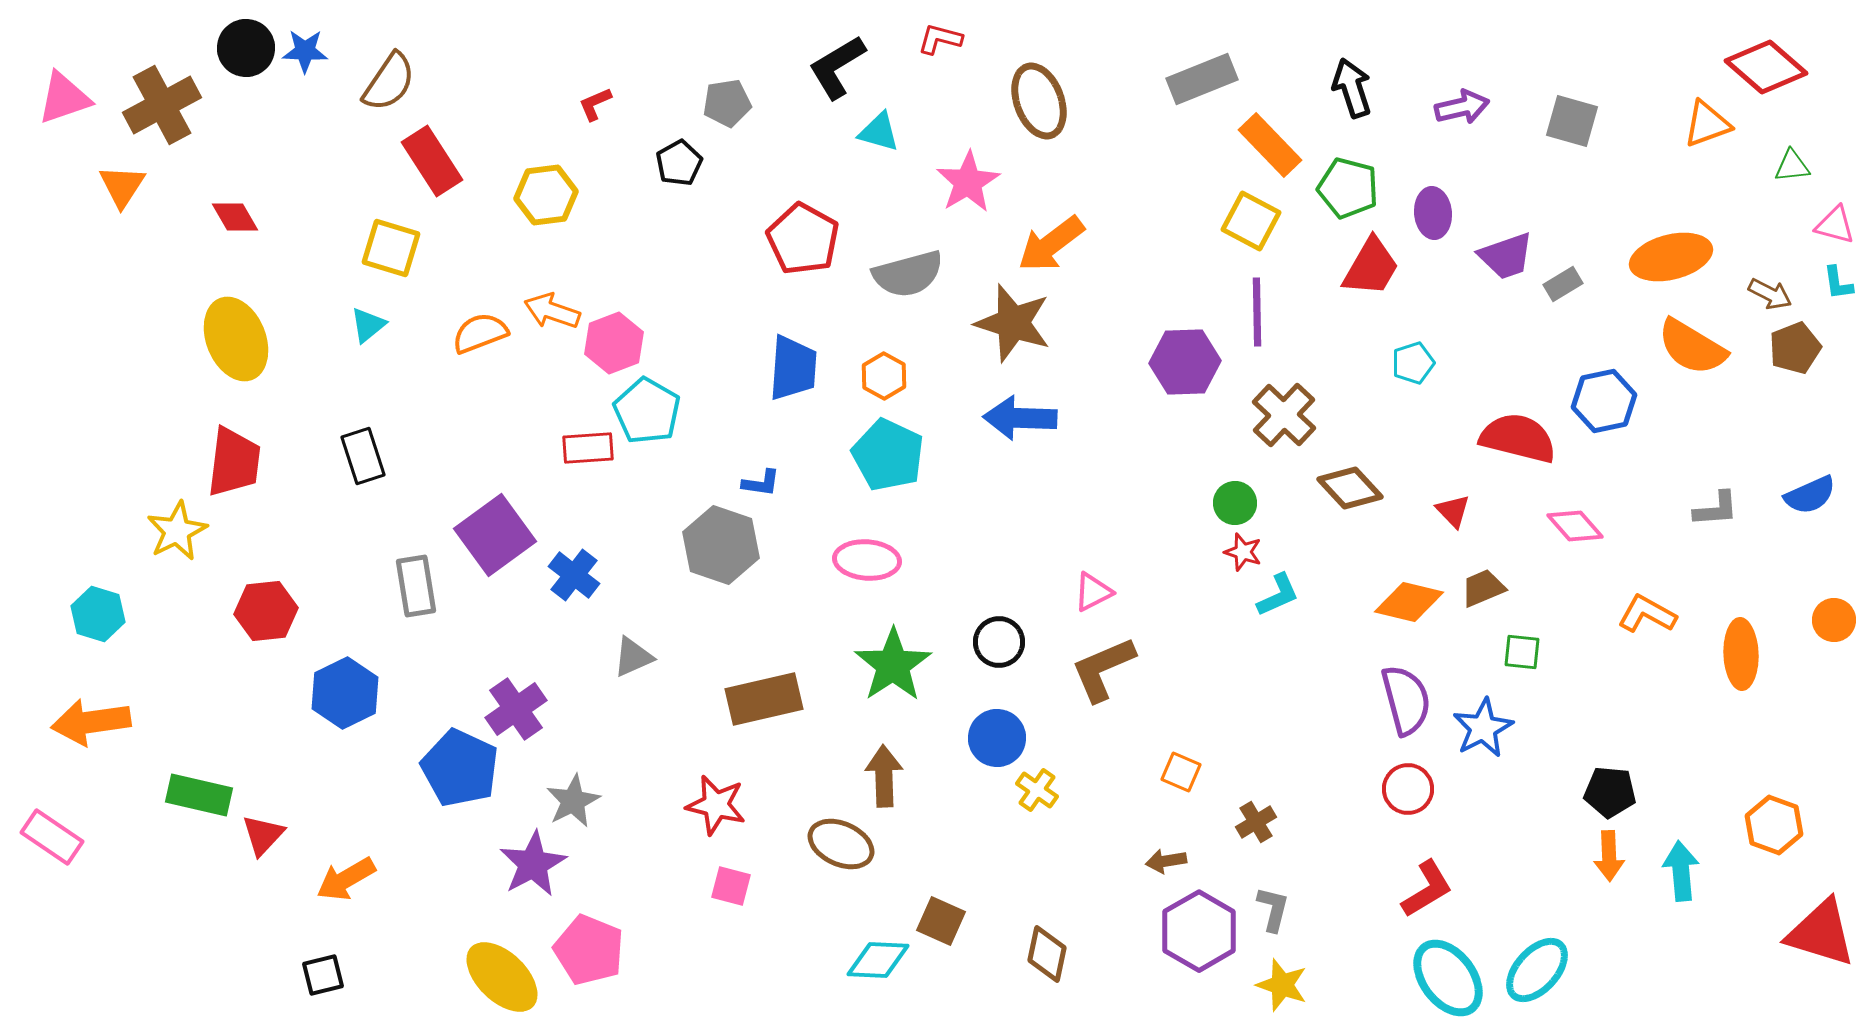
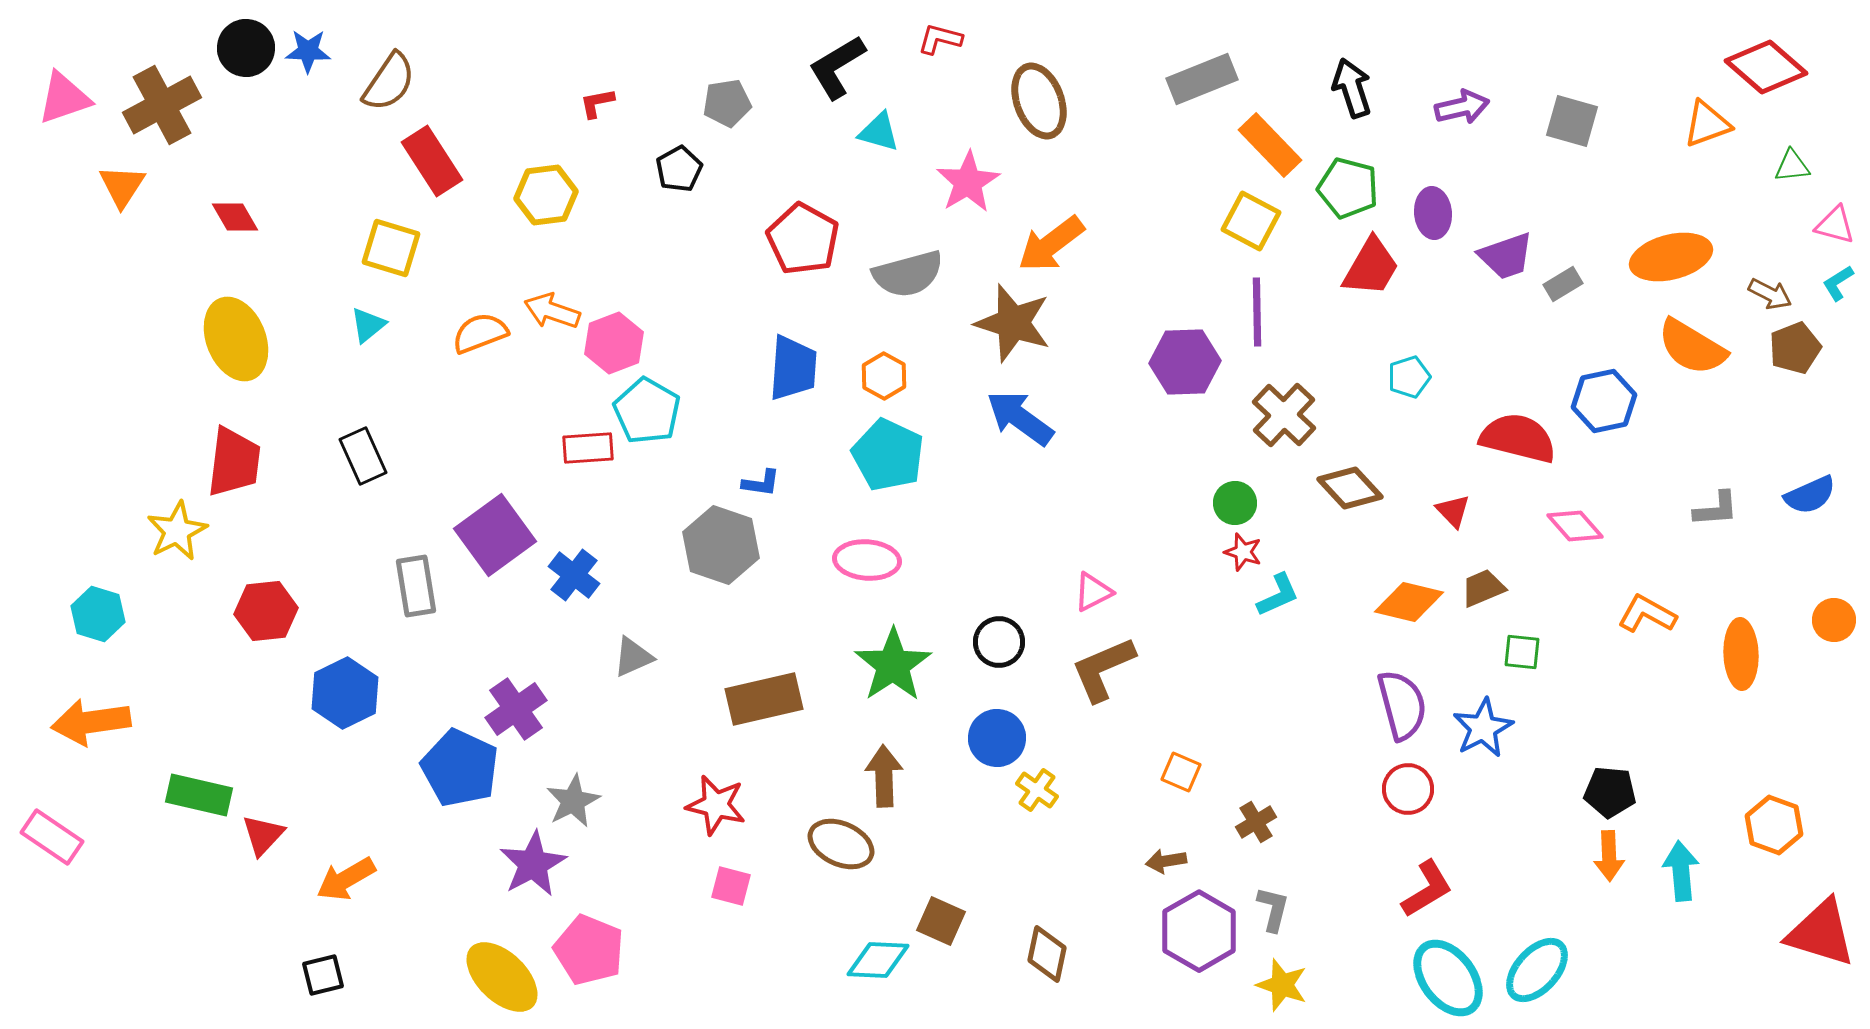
blue star at (305, 51): moved 3 px right
red L-shape at (595, 104): moved 2 px right, 1 px up; rotated 12 degrees clockwise
black pentagon at (679, 163): moved 6 px down
cyan L-shape at (1838, 283): rotated 66 degrees clockwise
cyan pentagon at (1413, 363): moved 4 px left, 14 px down
blue arrow at (1020, 418): rotated 34 degrees clockwise
black rectangle at (363, 456): rotated 6 degrees counterclockwise
purple semicircle at (1406, 700): moved 4 px left, 5 px down
